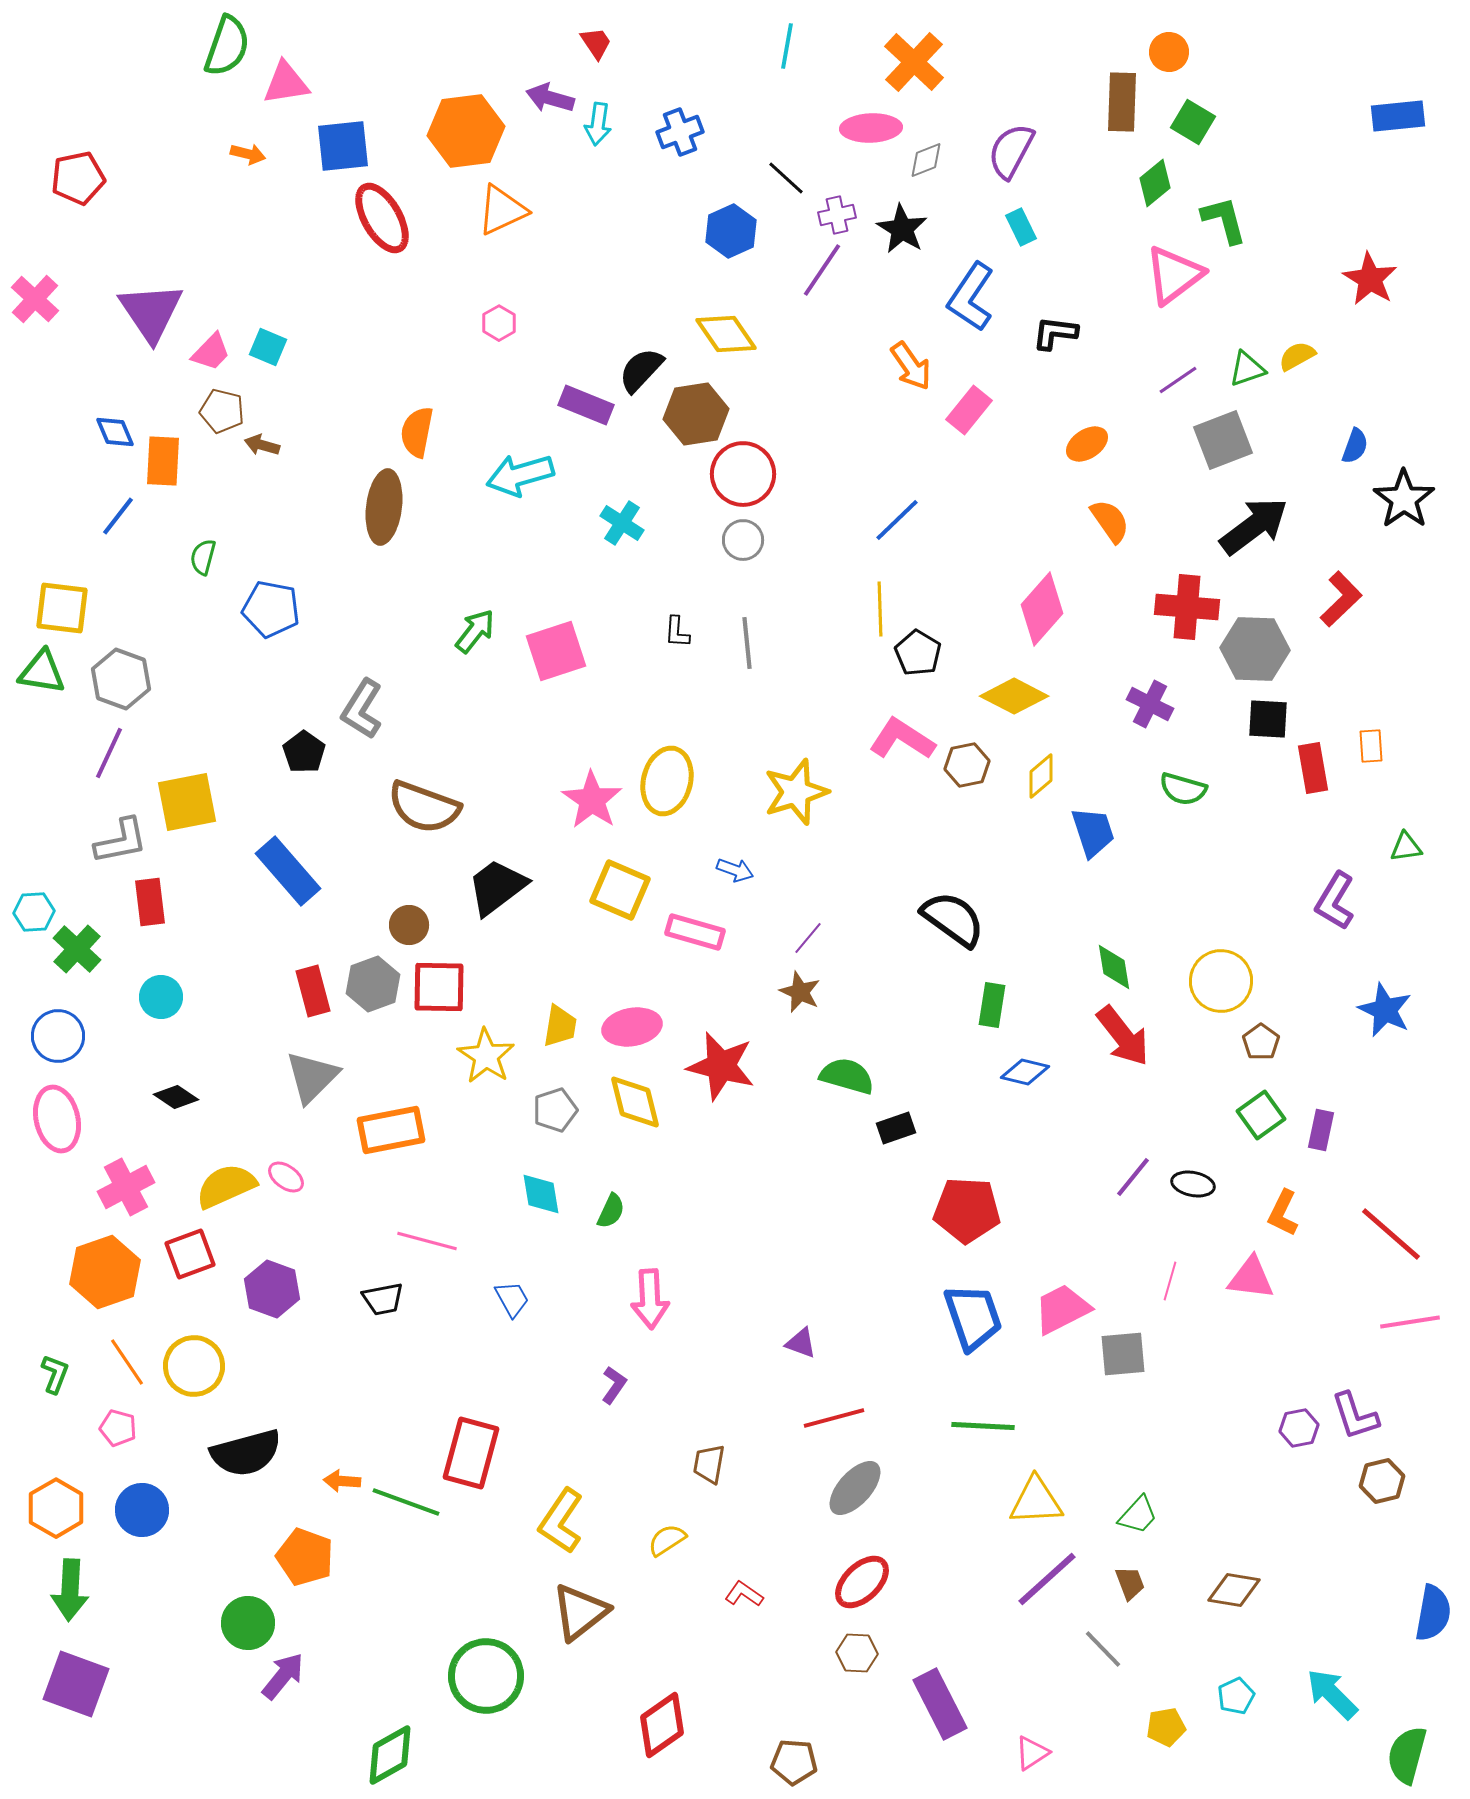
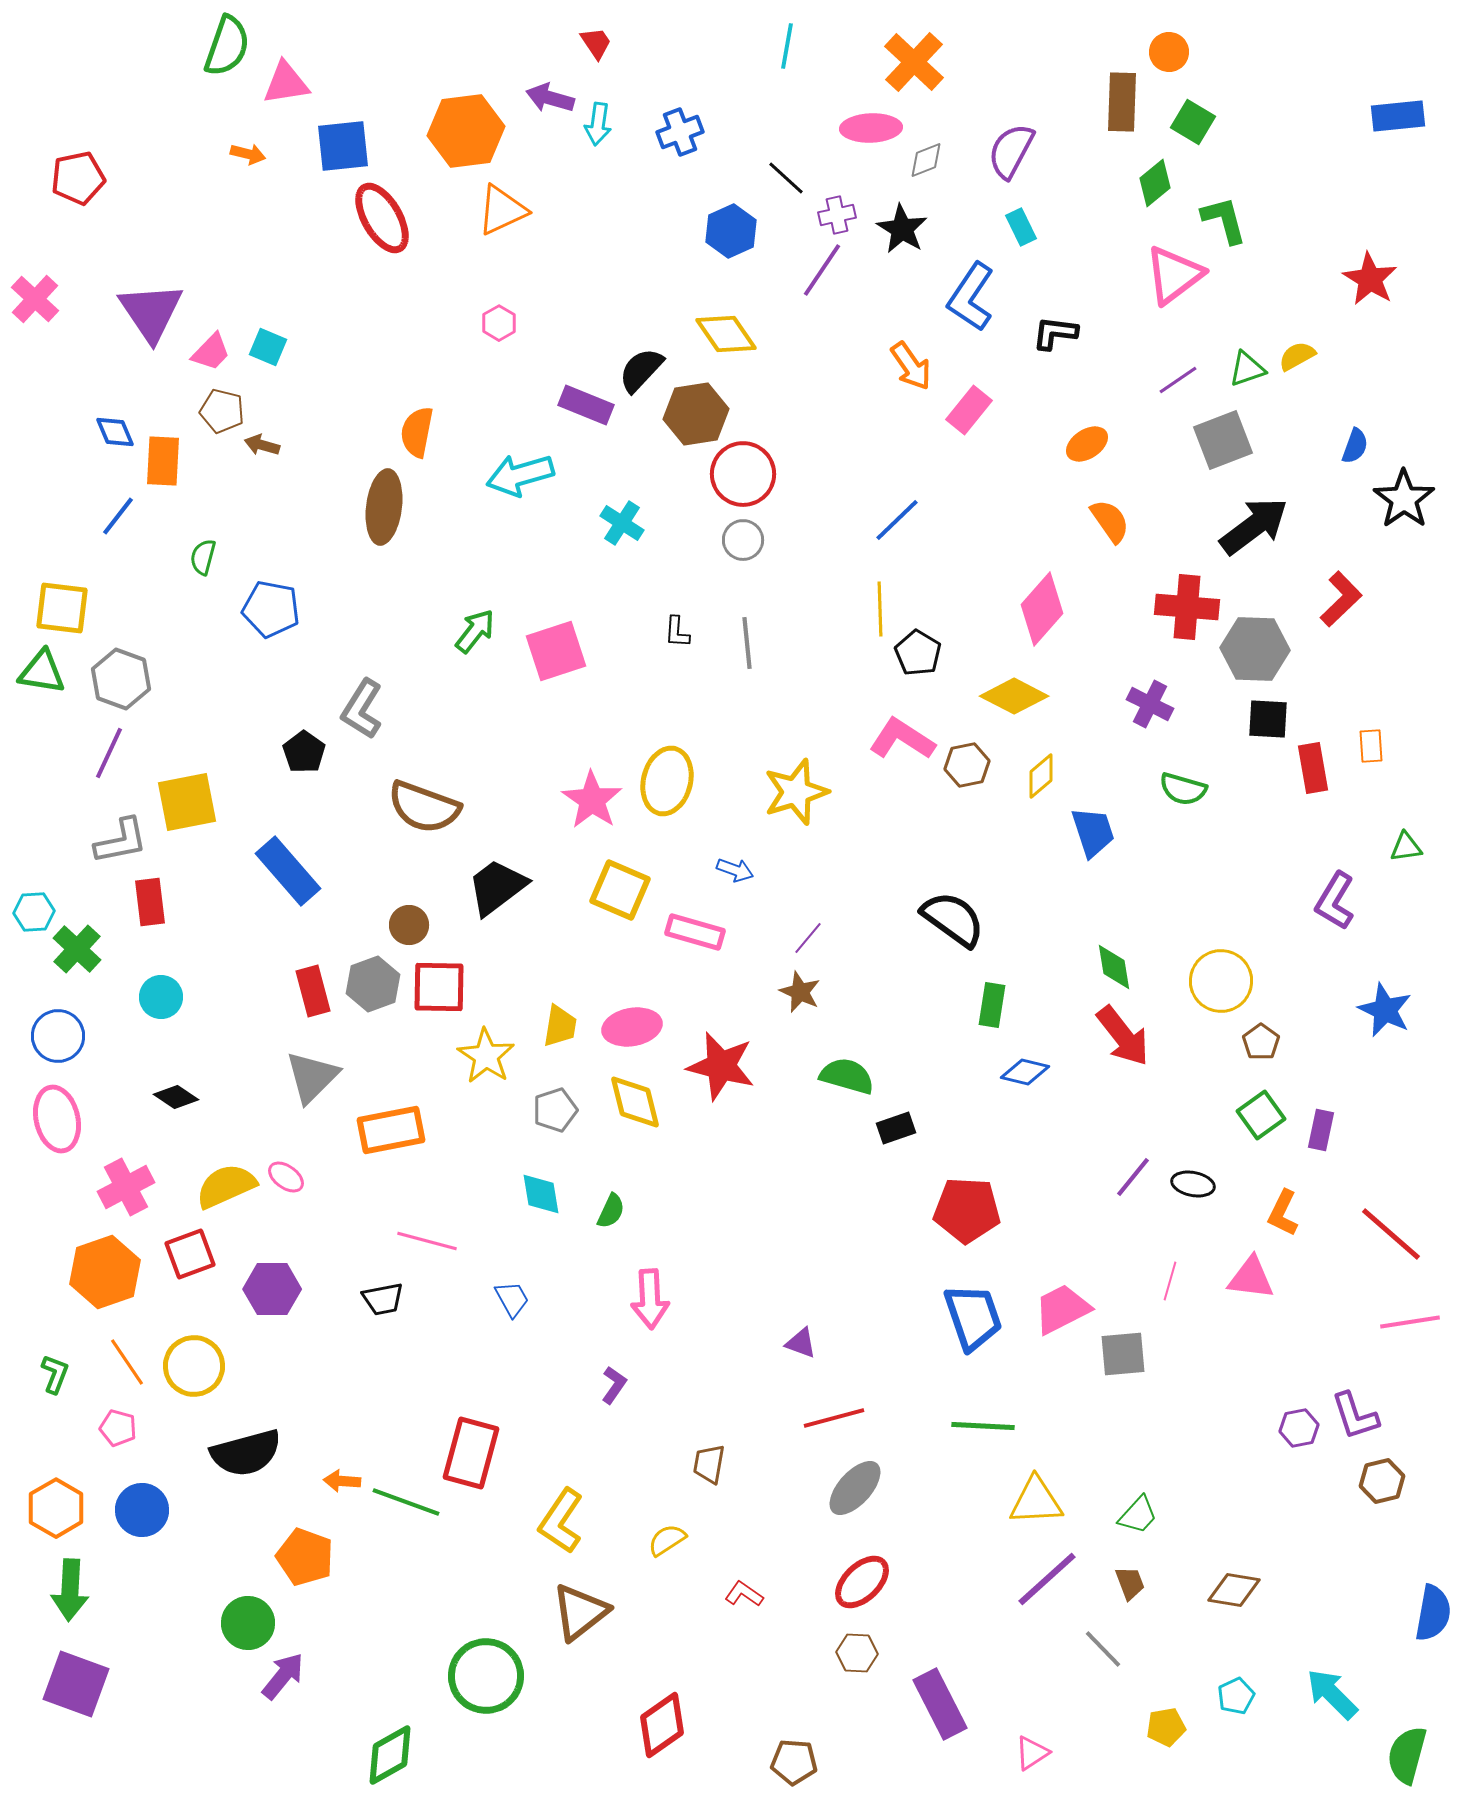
purple hexagon at (272, 1289): rotated 20 degrees counterclockwise
